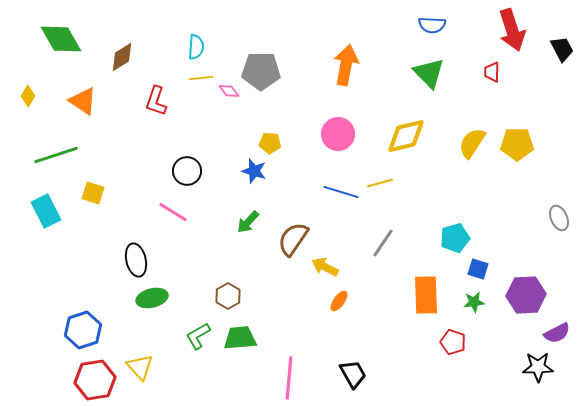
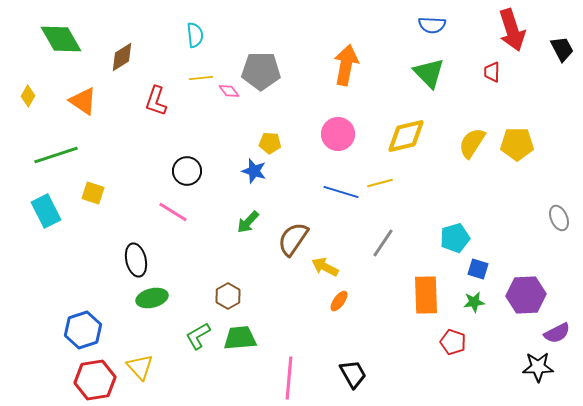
cyan semicircle at (196, 47): moved 1 px left, 12 px up; rotated 10 degrees counterclockwise
